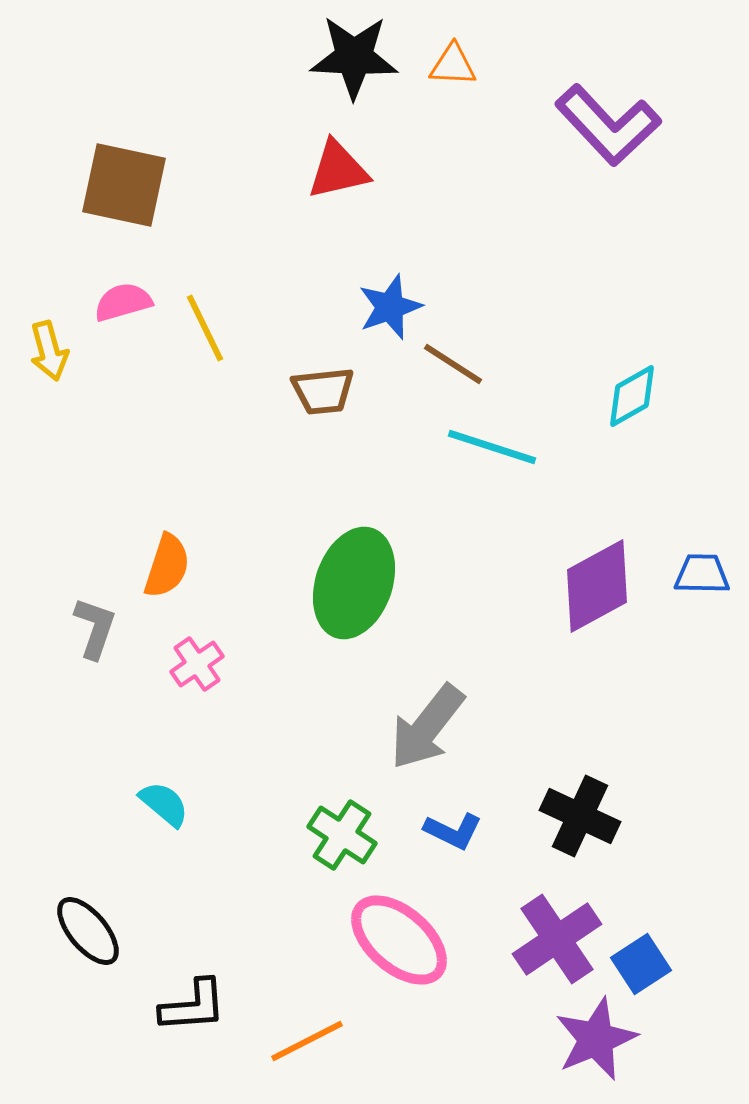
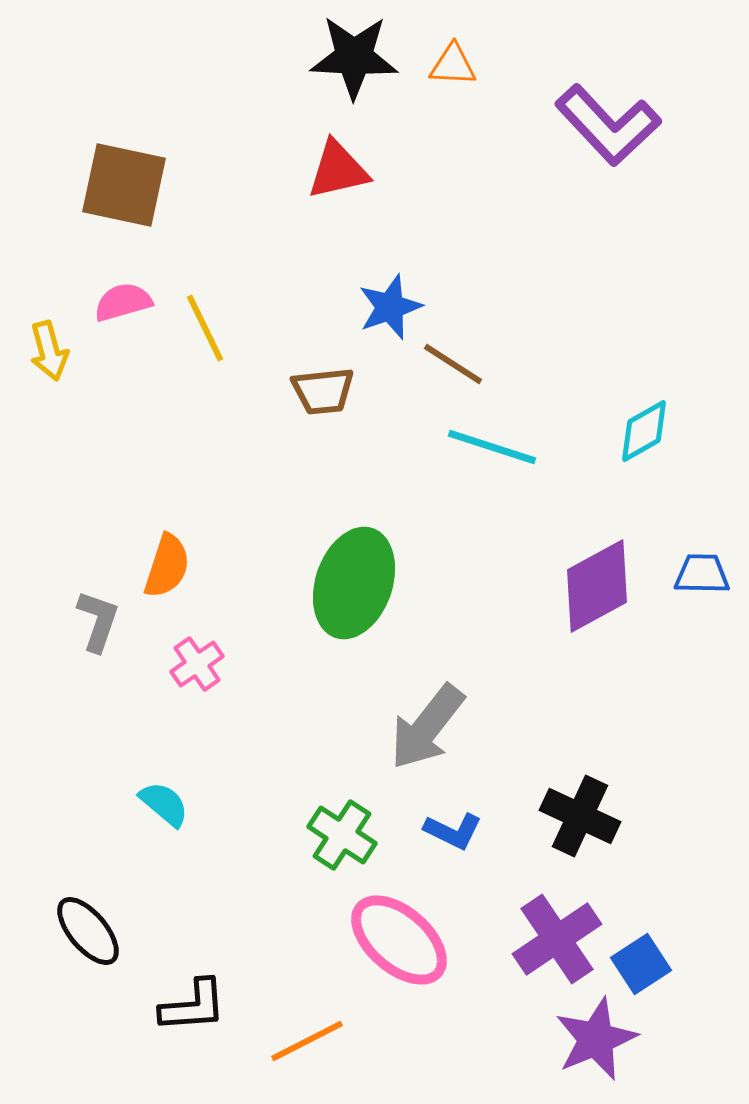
cyan diamond: moved 12 px right, 35 px down
gray L-shape: moved 3 px right, 7 px up
